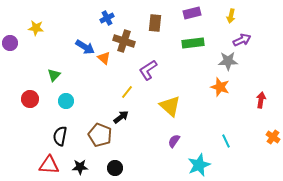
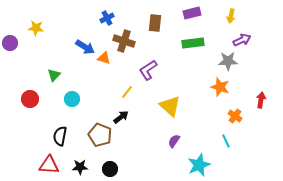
orange triangle: rotated 24 degrees counterclockwise
cyan circle: moved 6 px right, 2 px up
orange cross: moved 38 px left, 21 px up
black circle: moved 5 px left, 1 px down
